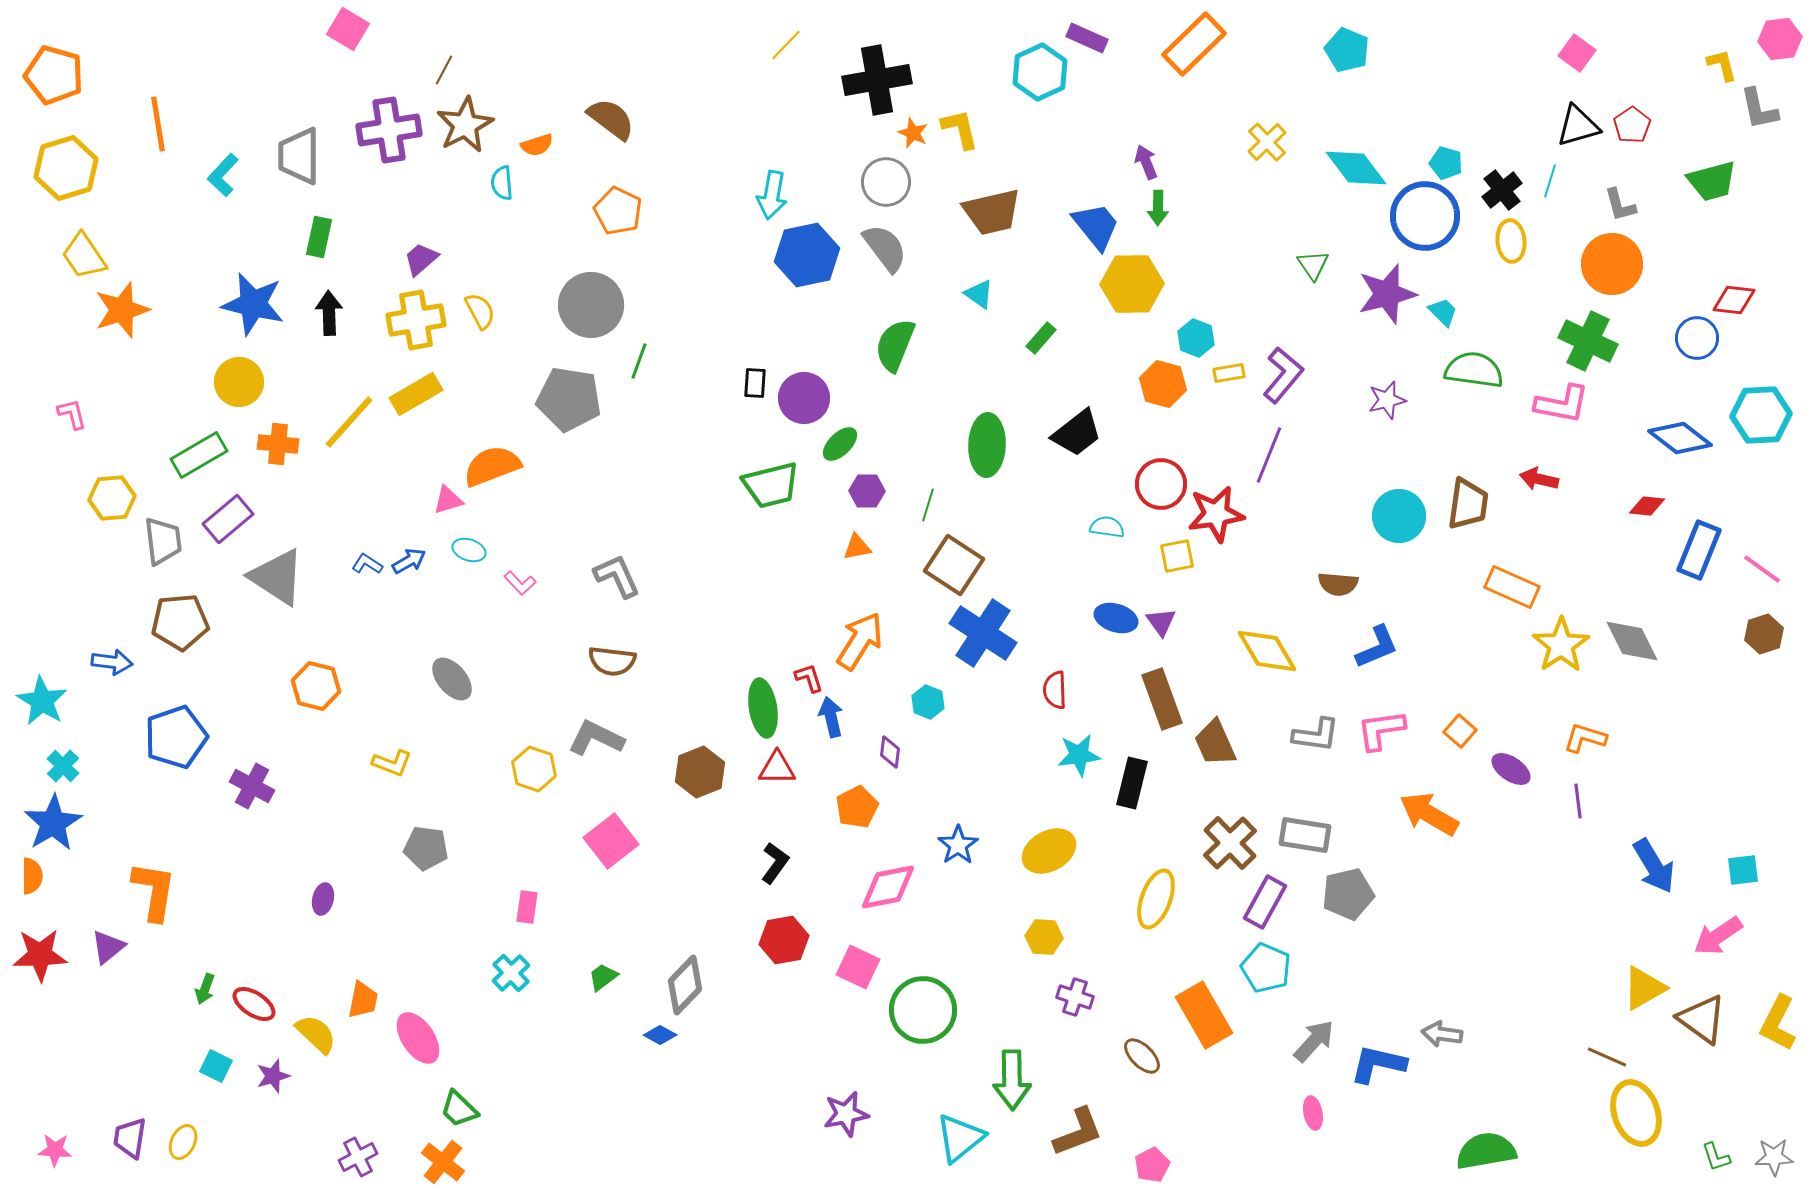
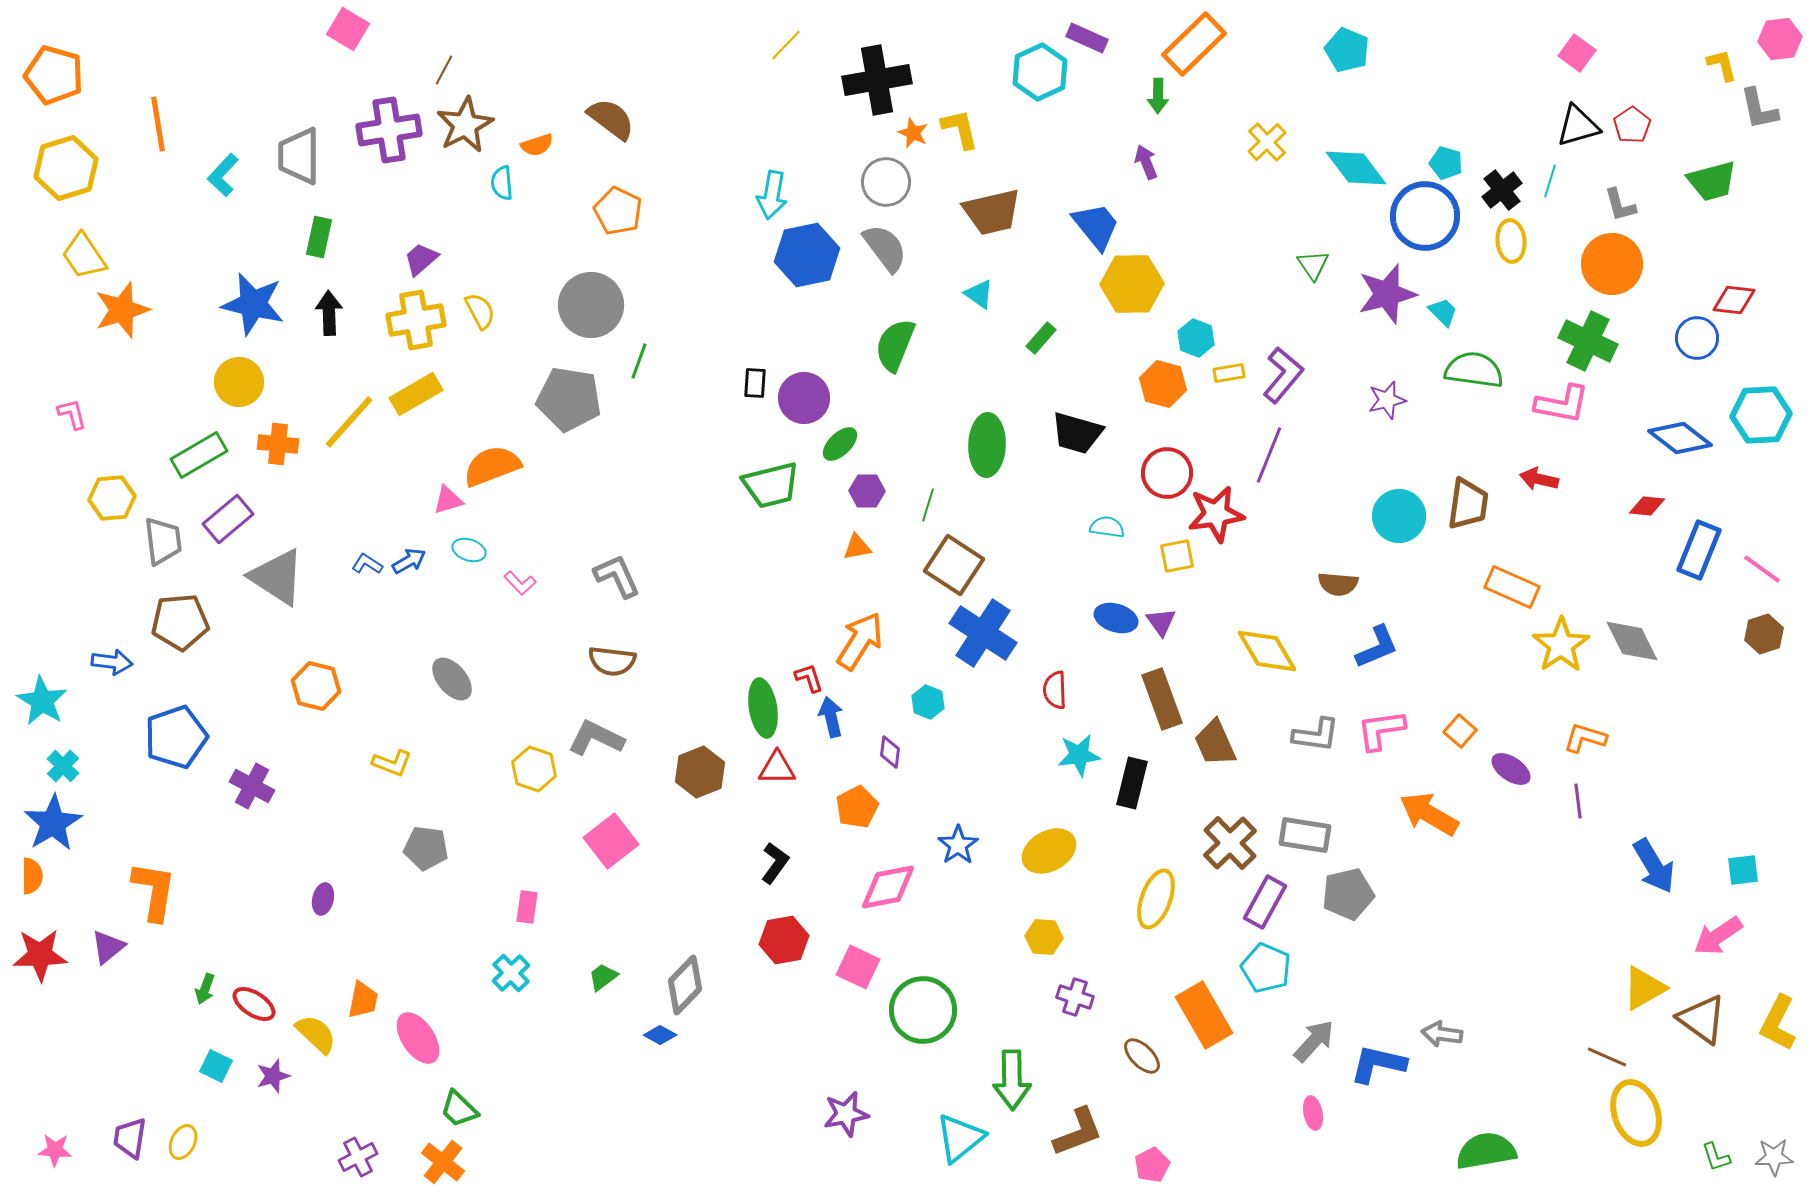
green arrow at (1158, 208): moved 112 px up
black trapezoid at (1077, 433): rotated 54 degrees clockwise
red circle at (1161, 484): moved 6 px right, 11 px up
